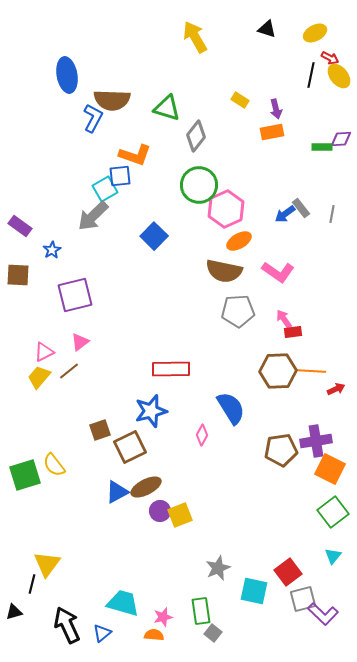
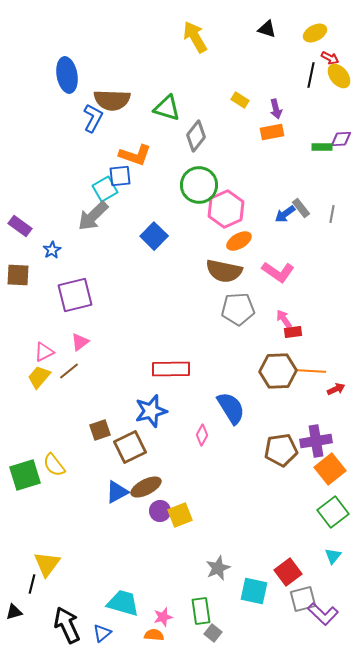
gray pentagon at (238, 311): moved 2 px up
orange square at (330, 469): rotated 24 degrees clockwise
